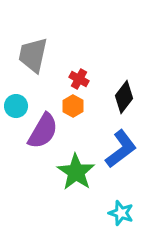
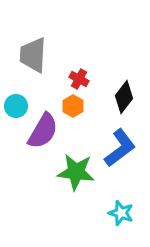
gray trapezoid: rotated 9 degrees counterclockwise
blue L-shape: moved 1 px left, 1 px up
green star: rotated 27 degrees counterclockwise
